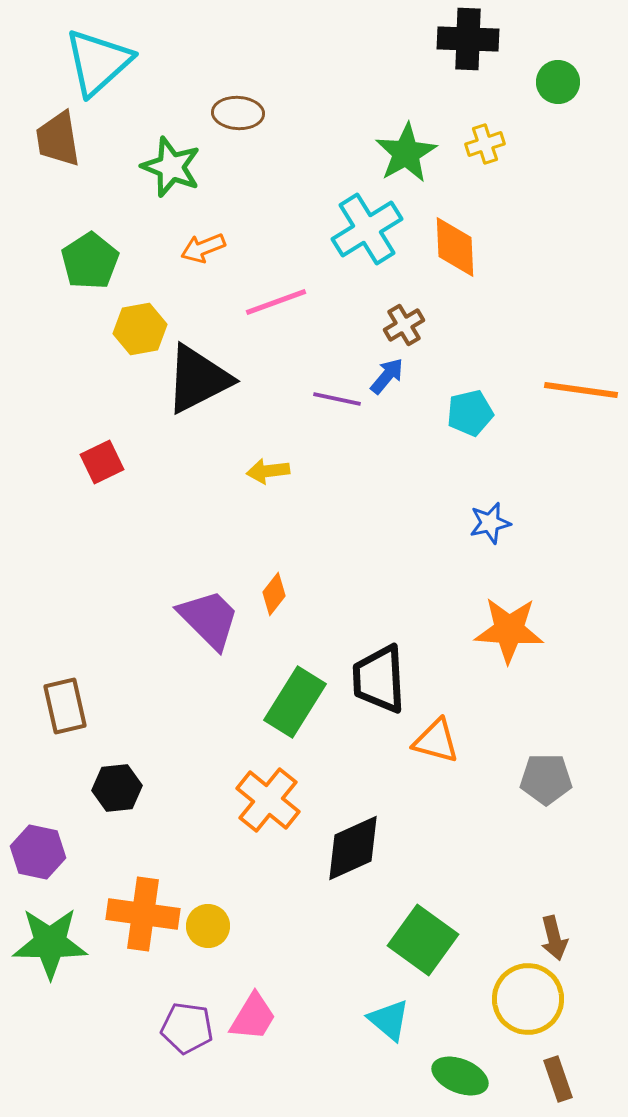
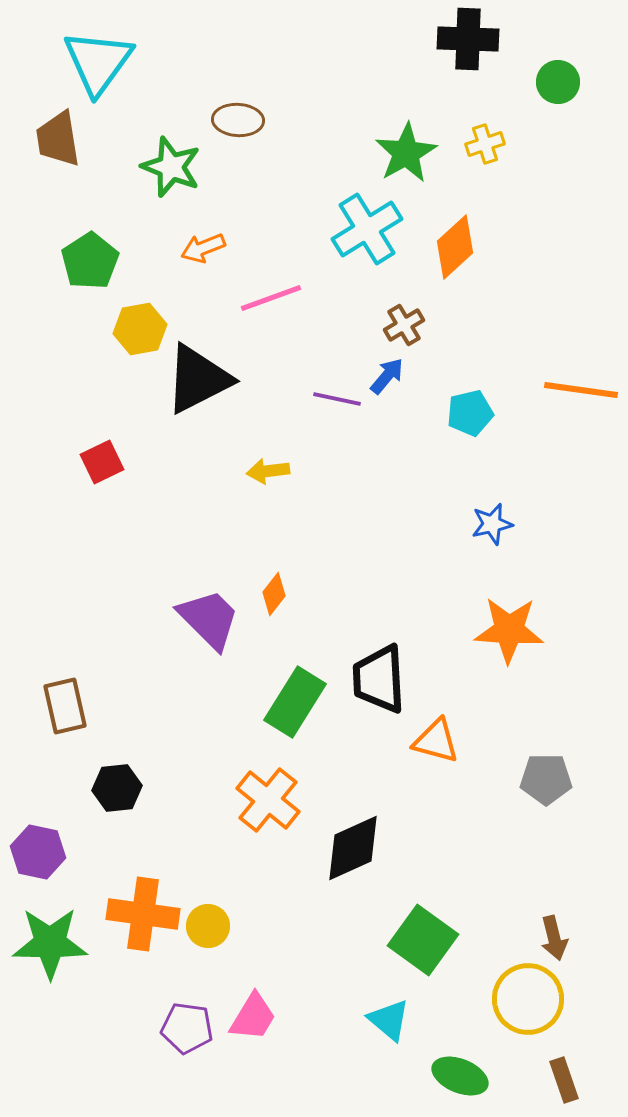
cyan triangle at (98, 62): rotated 12 degrees counterclockwise
brown ellipse at (238, 113): moved 7 px down
orange diamond at (455, 247): rotated 50 degrees clockwise
pink line at (276, 302): moved 5 px left, 4 px up
blue star at (490, 523): moved 2 px right, 1 px down
brown rectangle at (558, 1079): moved 6 px right, 1 px down
